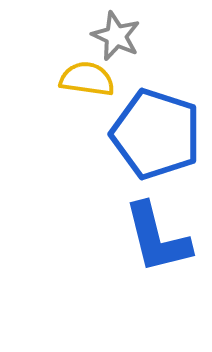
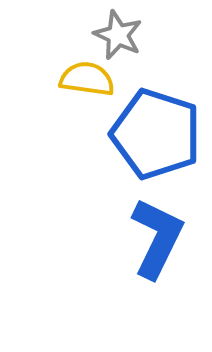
gray star: moved 2 px right, 1 px up
blue L-shape: rotated 140 degrees counterclockwise
